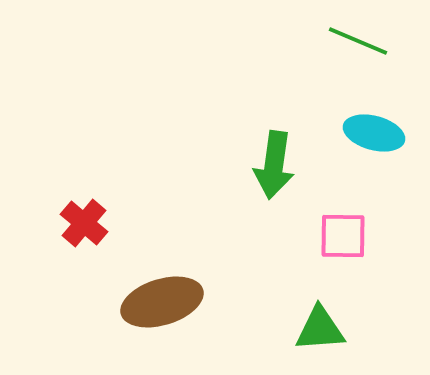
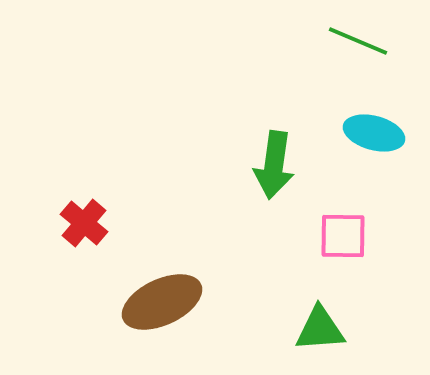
brown ellipse: rotated 8 degrees counterclockwise
